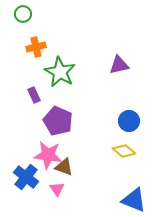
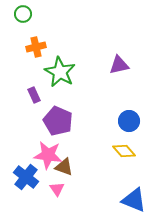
yellow diamond: rotated 10 degrees clockwise
